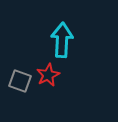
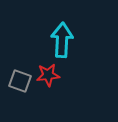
red star: rotated 20 degrees clockwise
